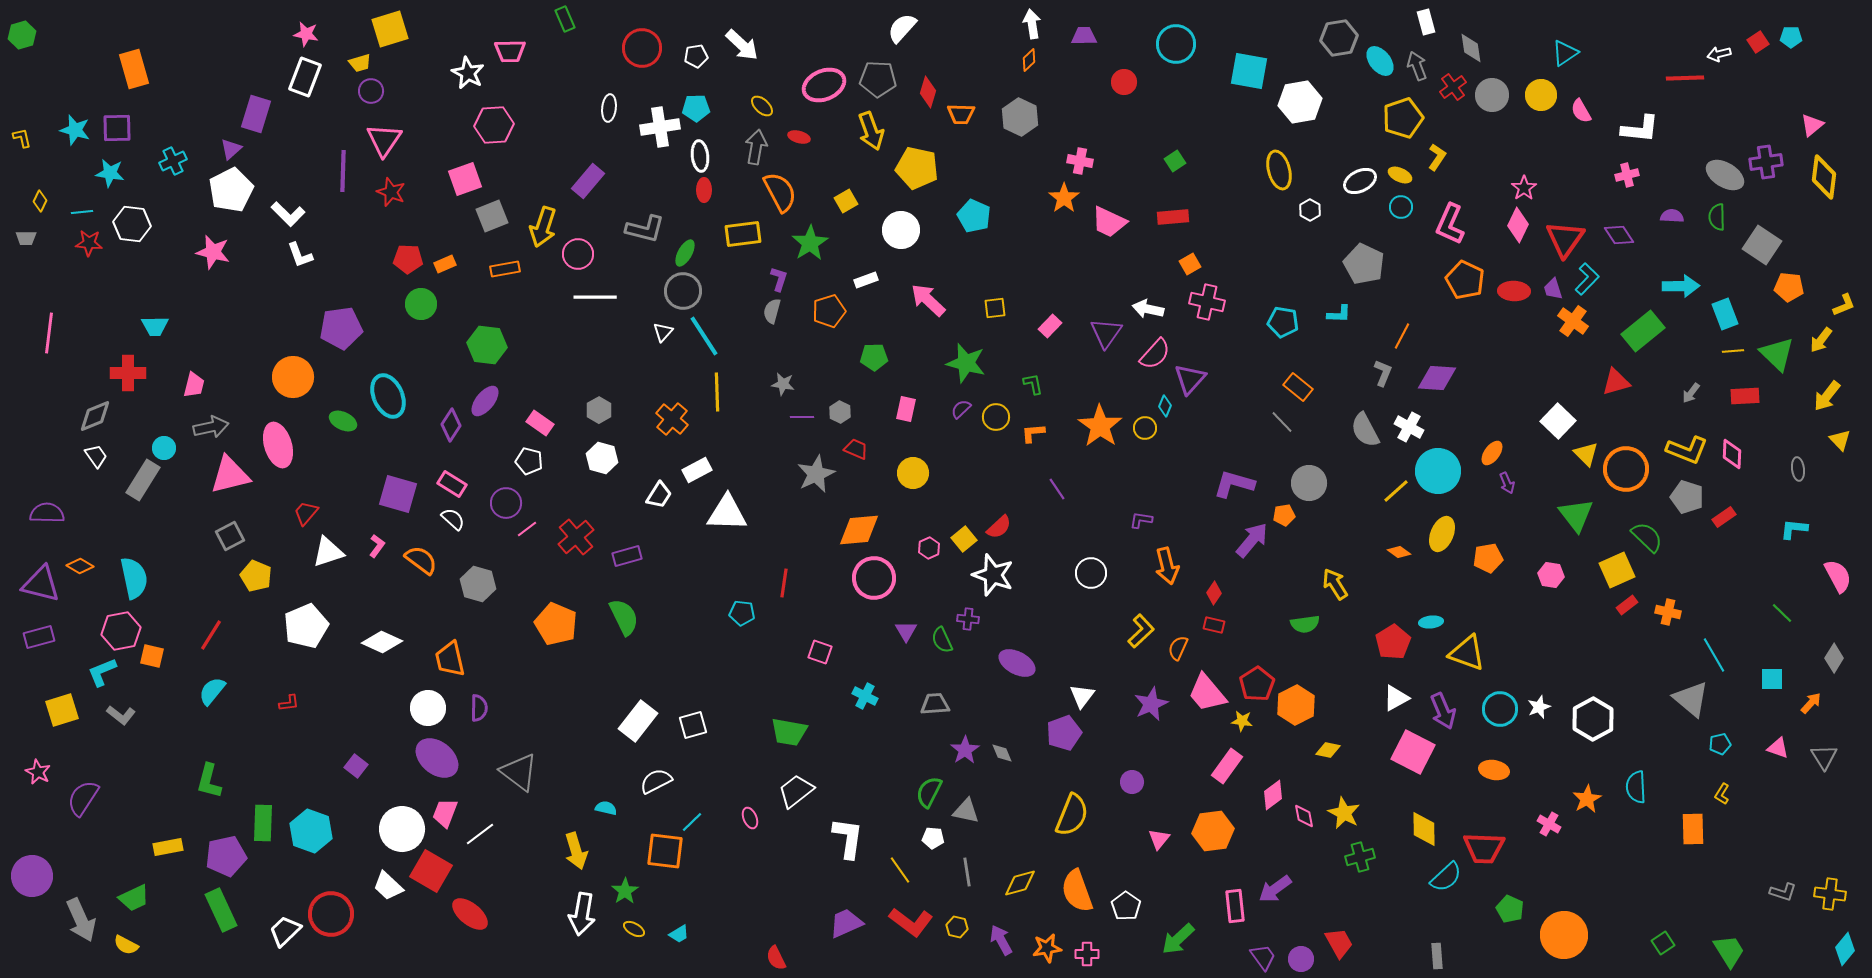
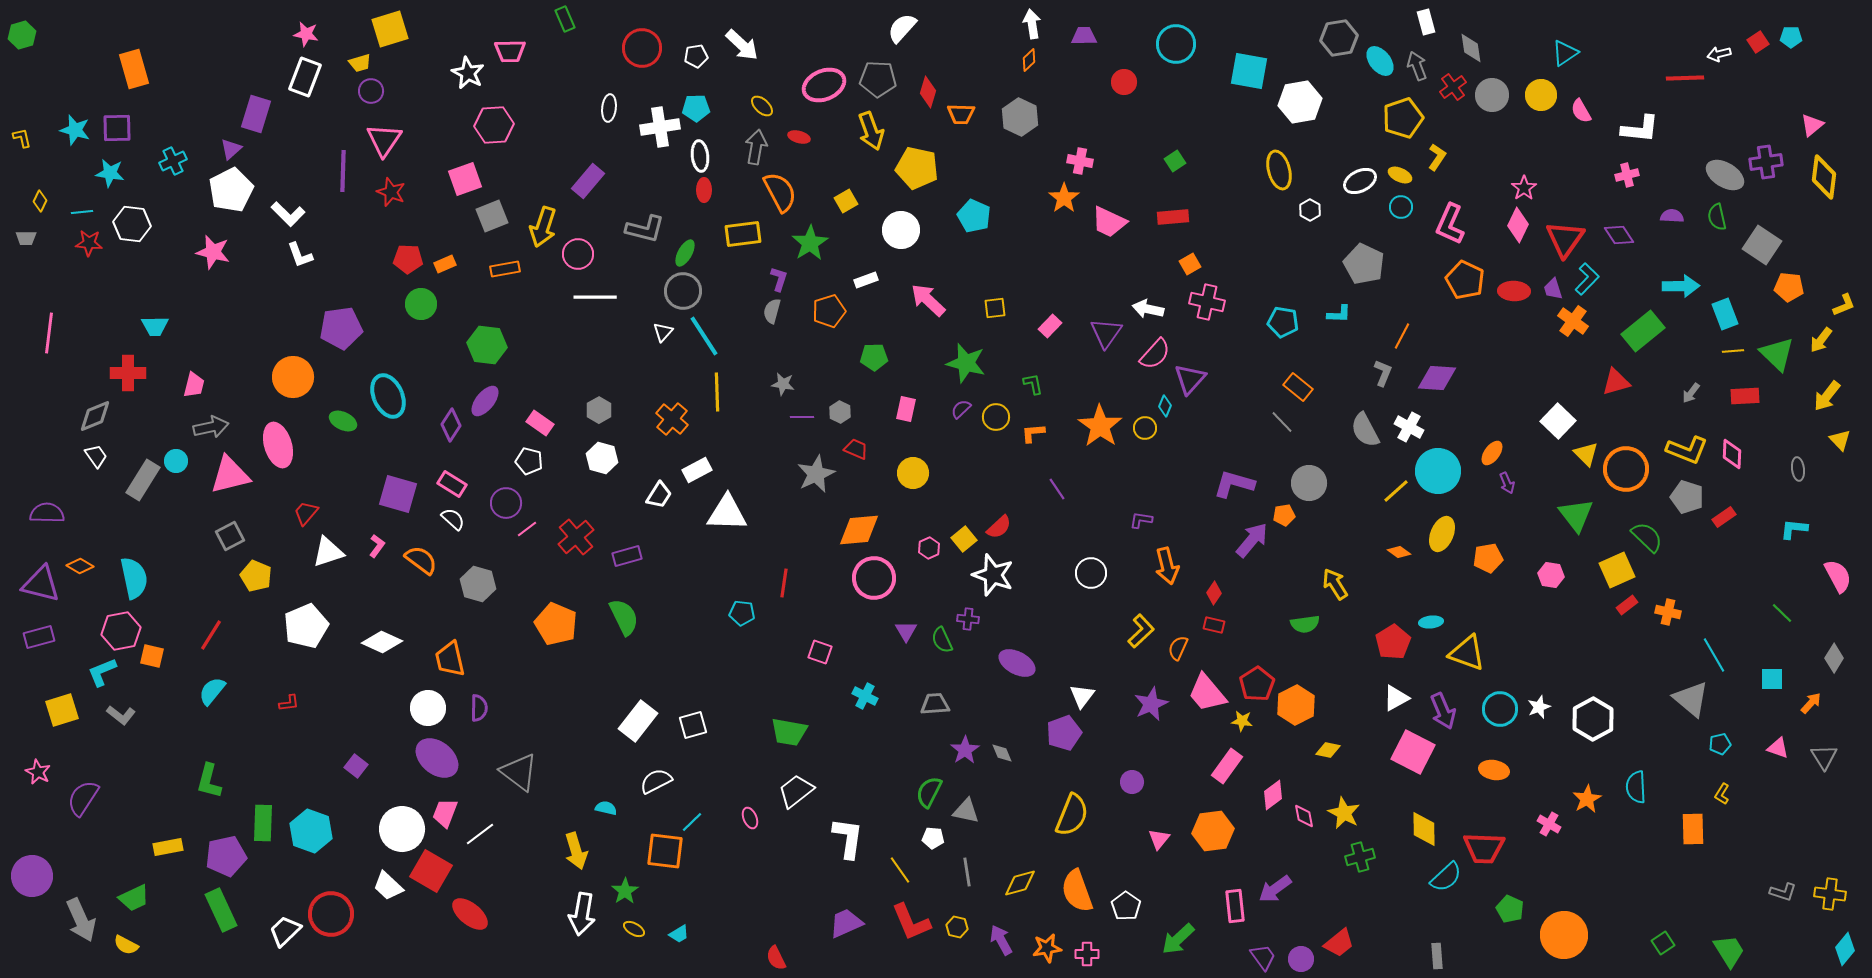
green semicircle at (1717, 217): rotated 12 degrees counterclockwise
cyan circle at (164, 448): moved 12 px right, 13 px down
red L-shape at (911, 922): rotated 30 degrees clockwise
red trapezoid at (1339, 943): rotated 80 degrees clockwise
